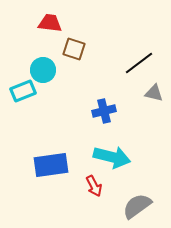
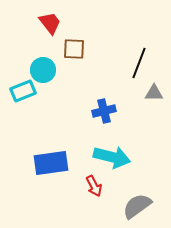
red trapezoid: rotated 45 degrees clockwise
brown square: rotated 15 degrees counterclockwise
black line: rotated 32 degrees counterclockwise
gray triangle: rotated 12 degrees counterclockwise
blue rectangle: moved 2 px up
